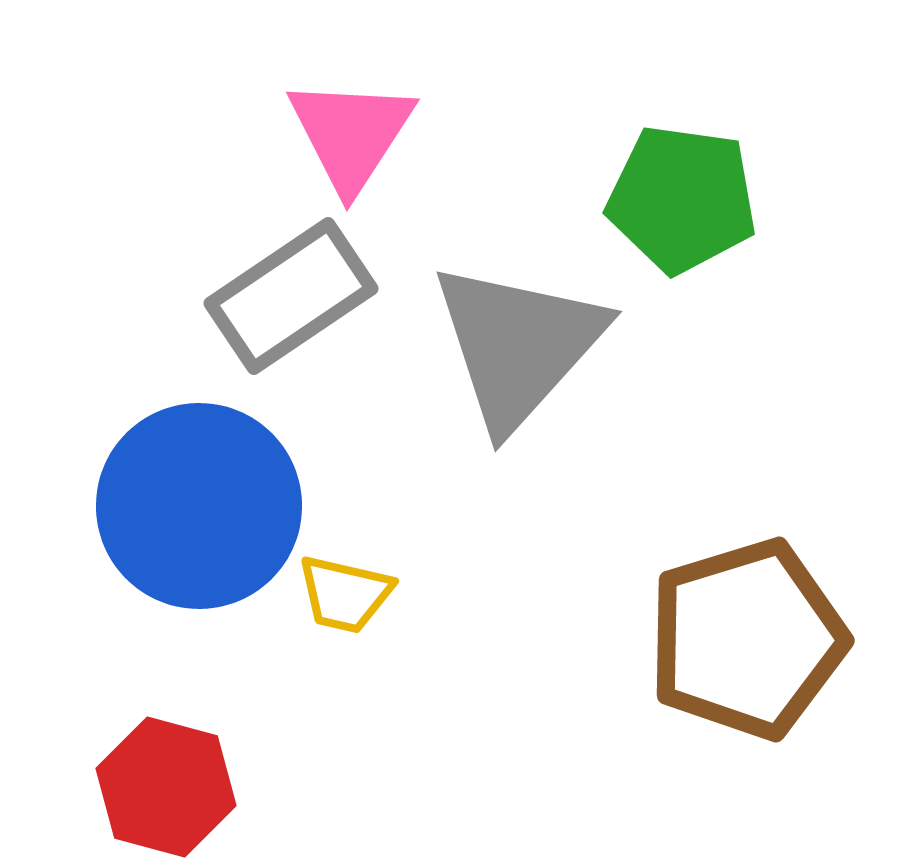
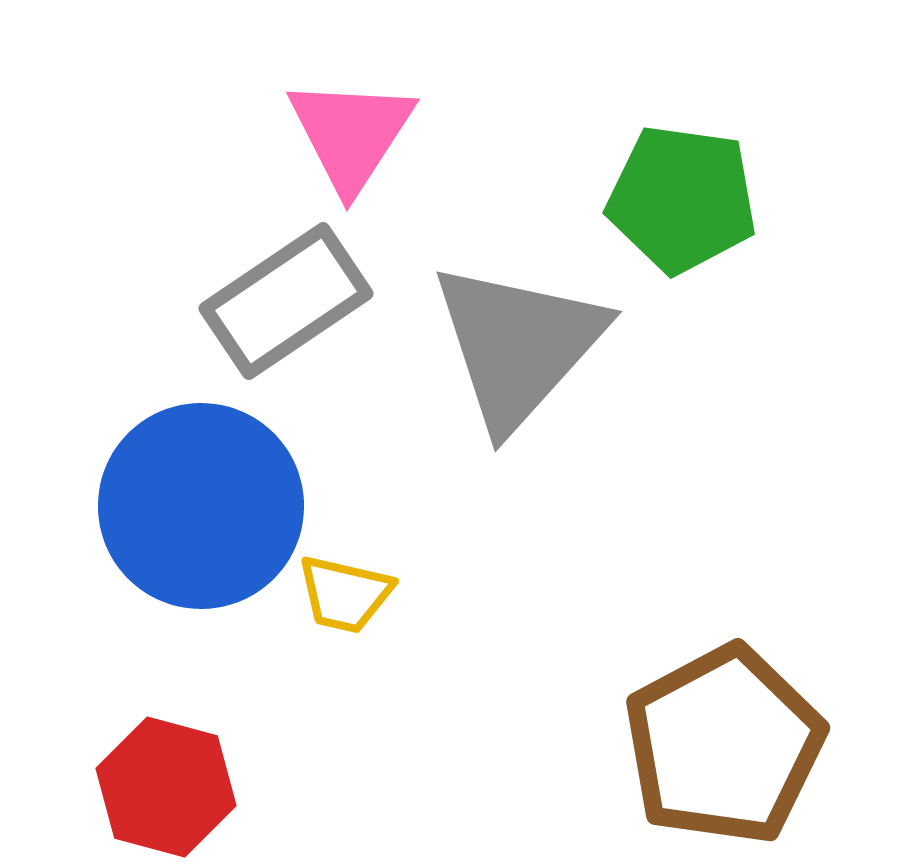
gray rectangle: moved 5 px left, 5 px down
blue circle: moved 2 px right
brown pentagon: moved 23 px left, 106 px down; rotated 11 degrees counterclockwise
